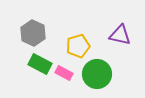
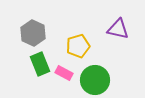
purple triangle: moved 2 px left, 6 px up
green rectangle: rotated 40 degrees clockwise
green circle: moved 2 px left, 6 px down
